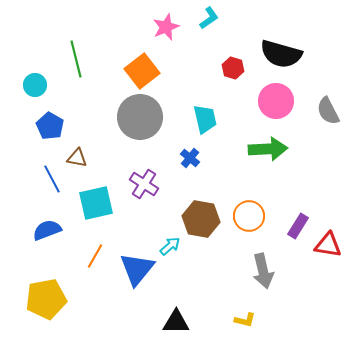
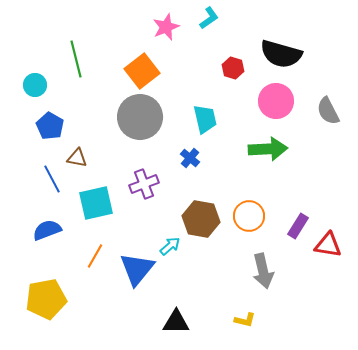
purple cross: rotated 36 degrees clockwise
